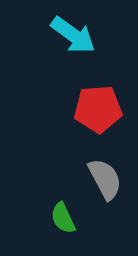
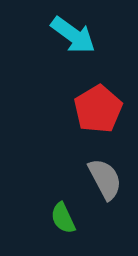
red pentagon: rotated 27 degrees counterclockwise
